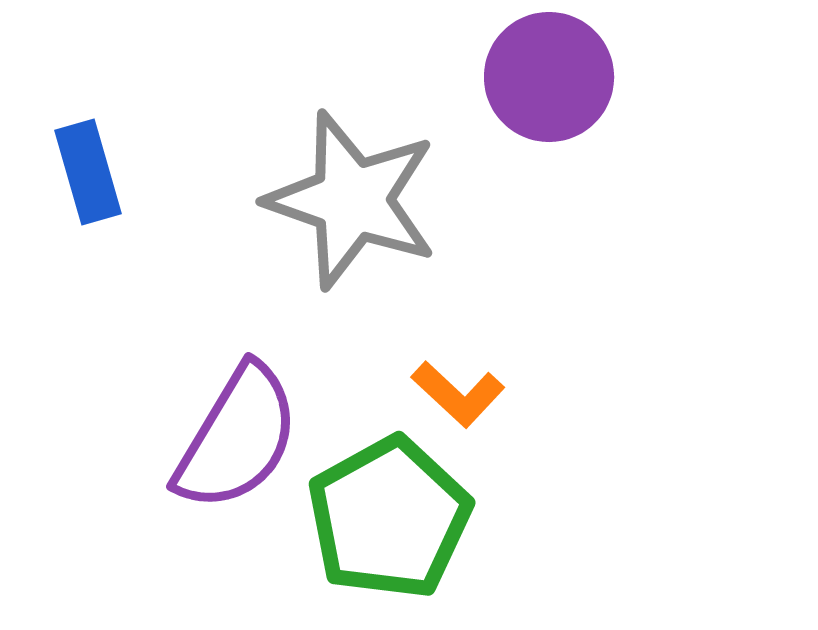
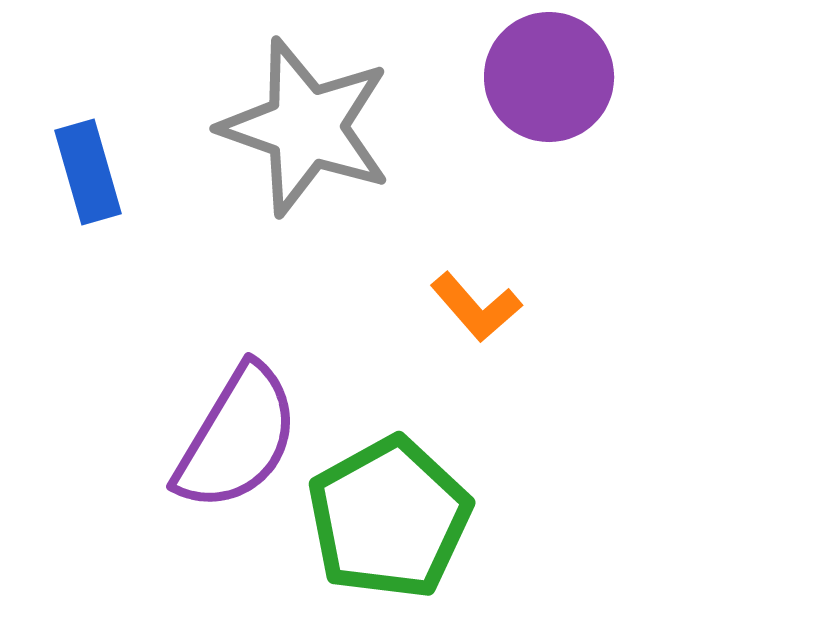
gray star: moved 46 px left, 73 px up
orange L-shape: moved 18 px right, 87 px up; rotated 6 degrees clockwise
